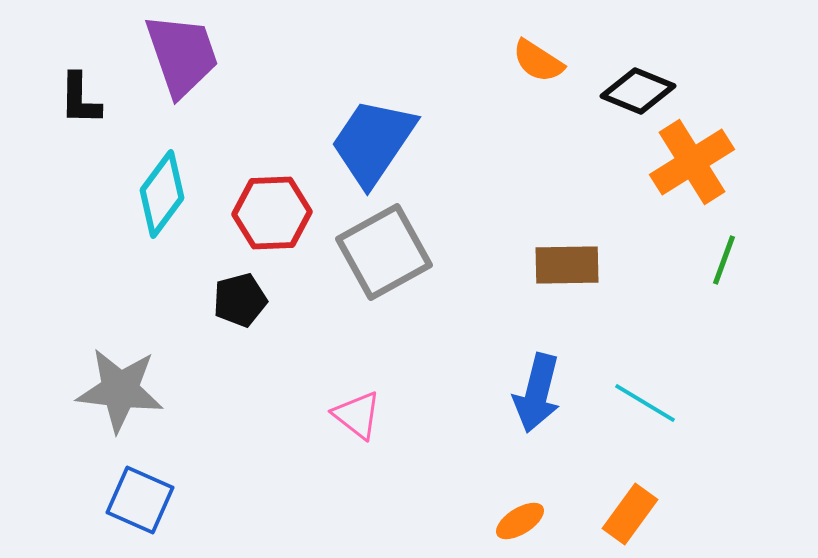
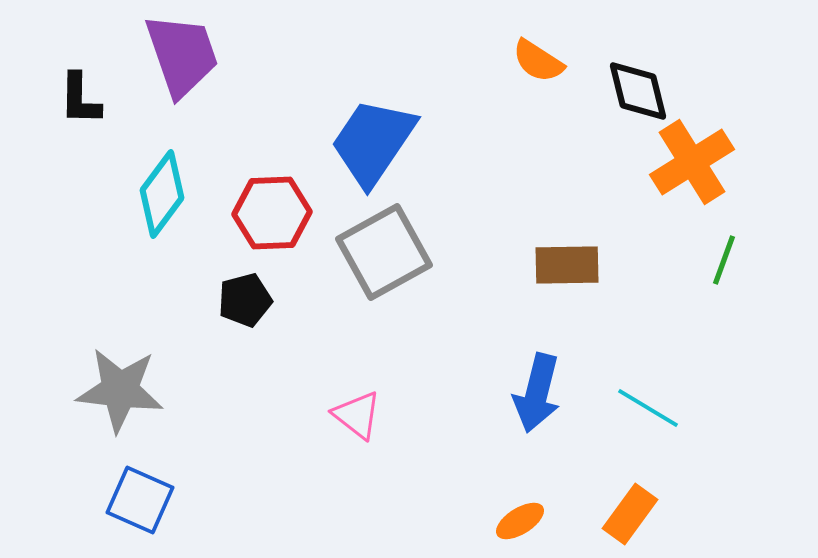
black diamond: rotated 54 degrees clockwise
black pentagon: moved 5 px right
cyan line: moved 3 px right, 5 px down
